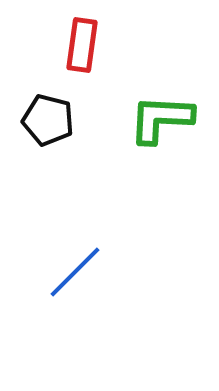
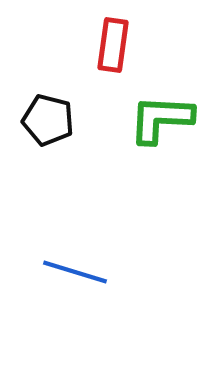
red rectangle: moved 31 px right
blue line: rotated 62 degrees clockwise
